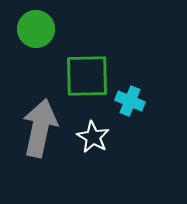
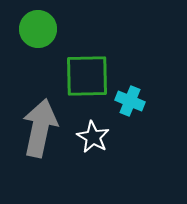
green circle: moved 2 px right
